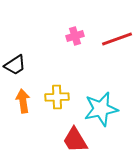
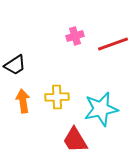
red line: moved 4 px left, 5 px down
